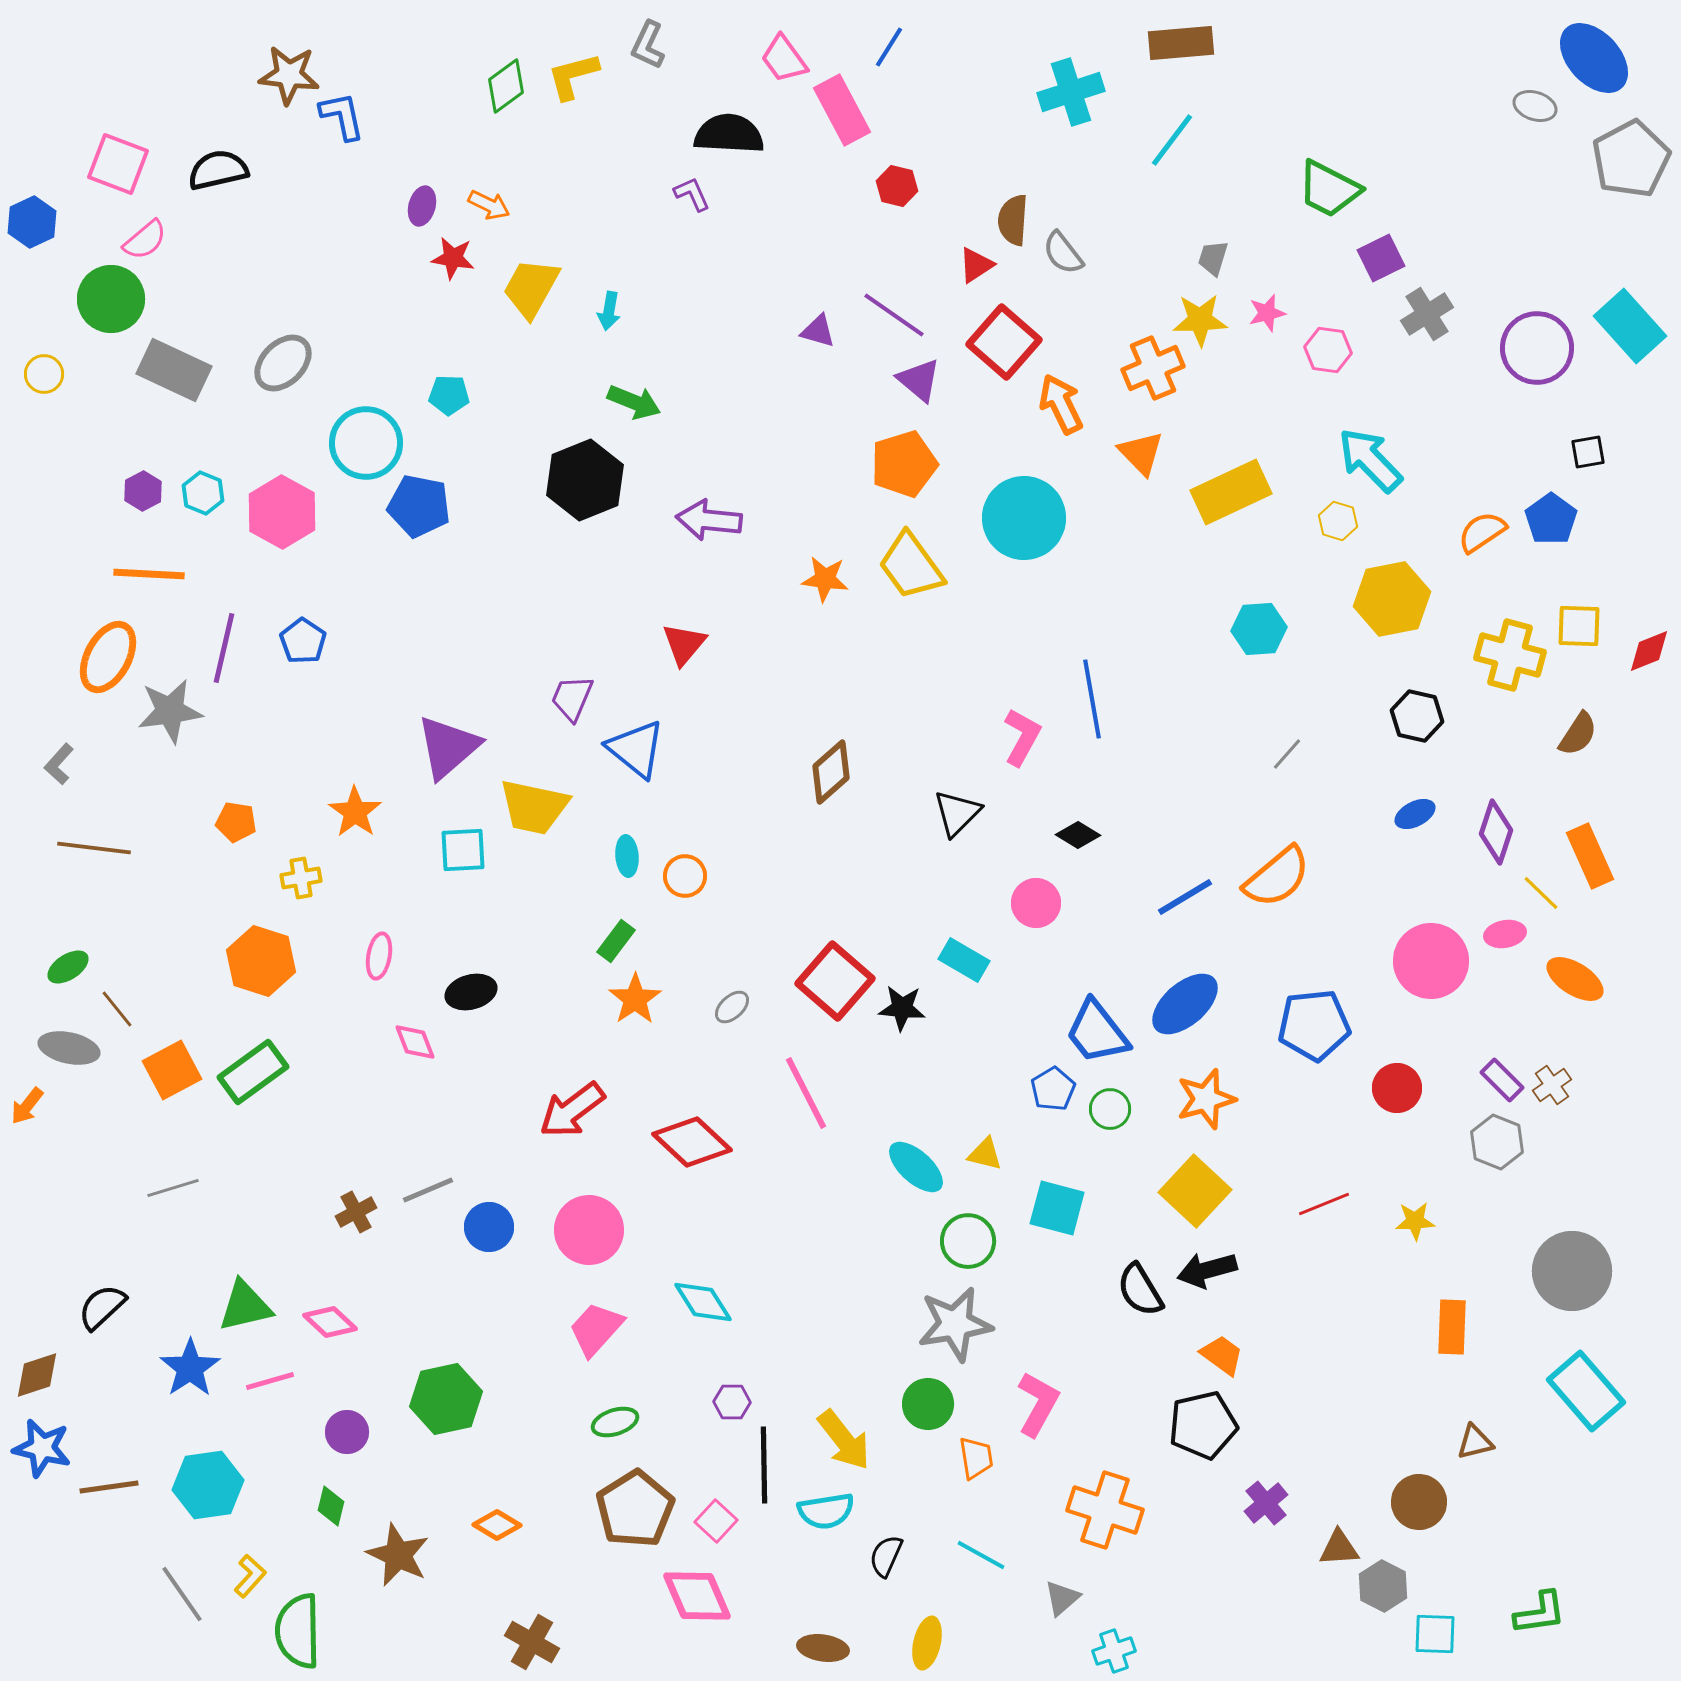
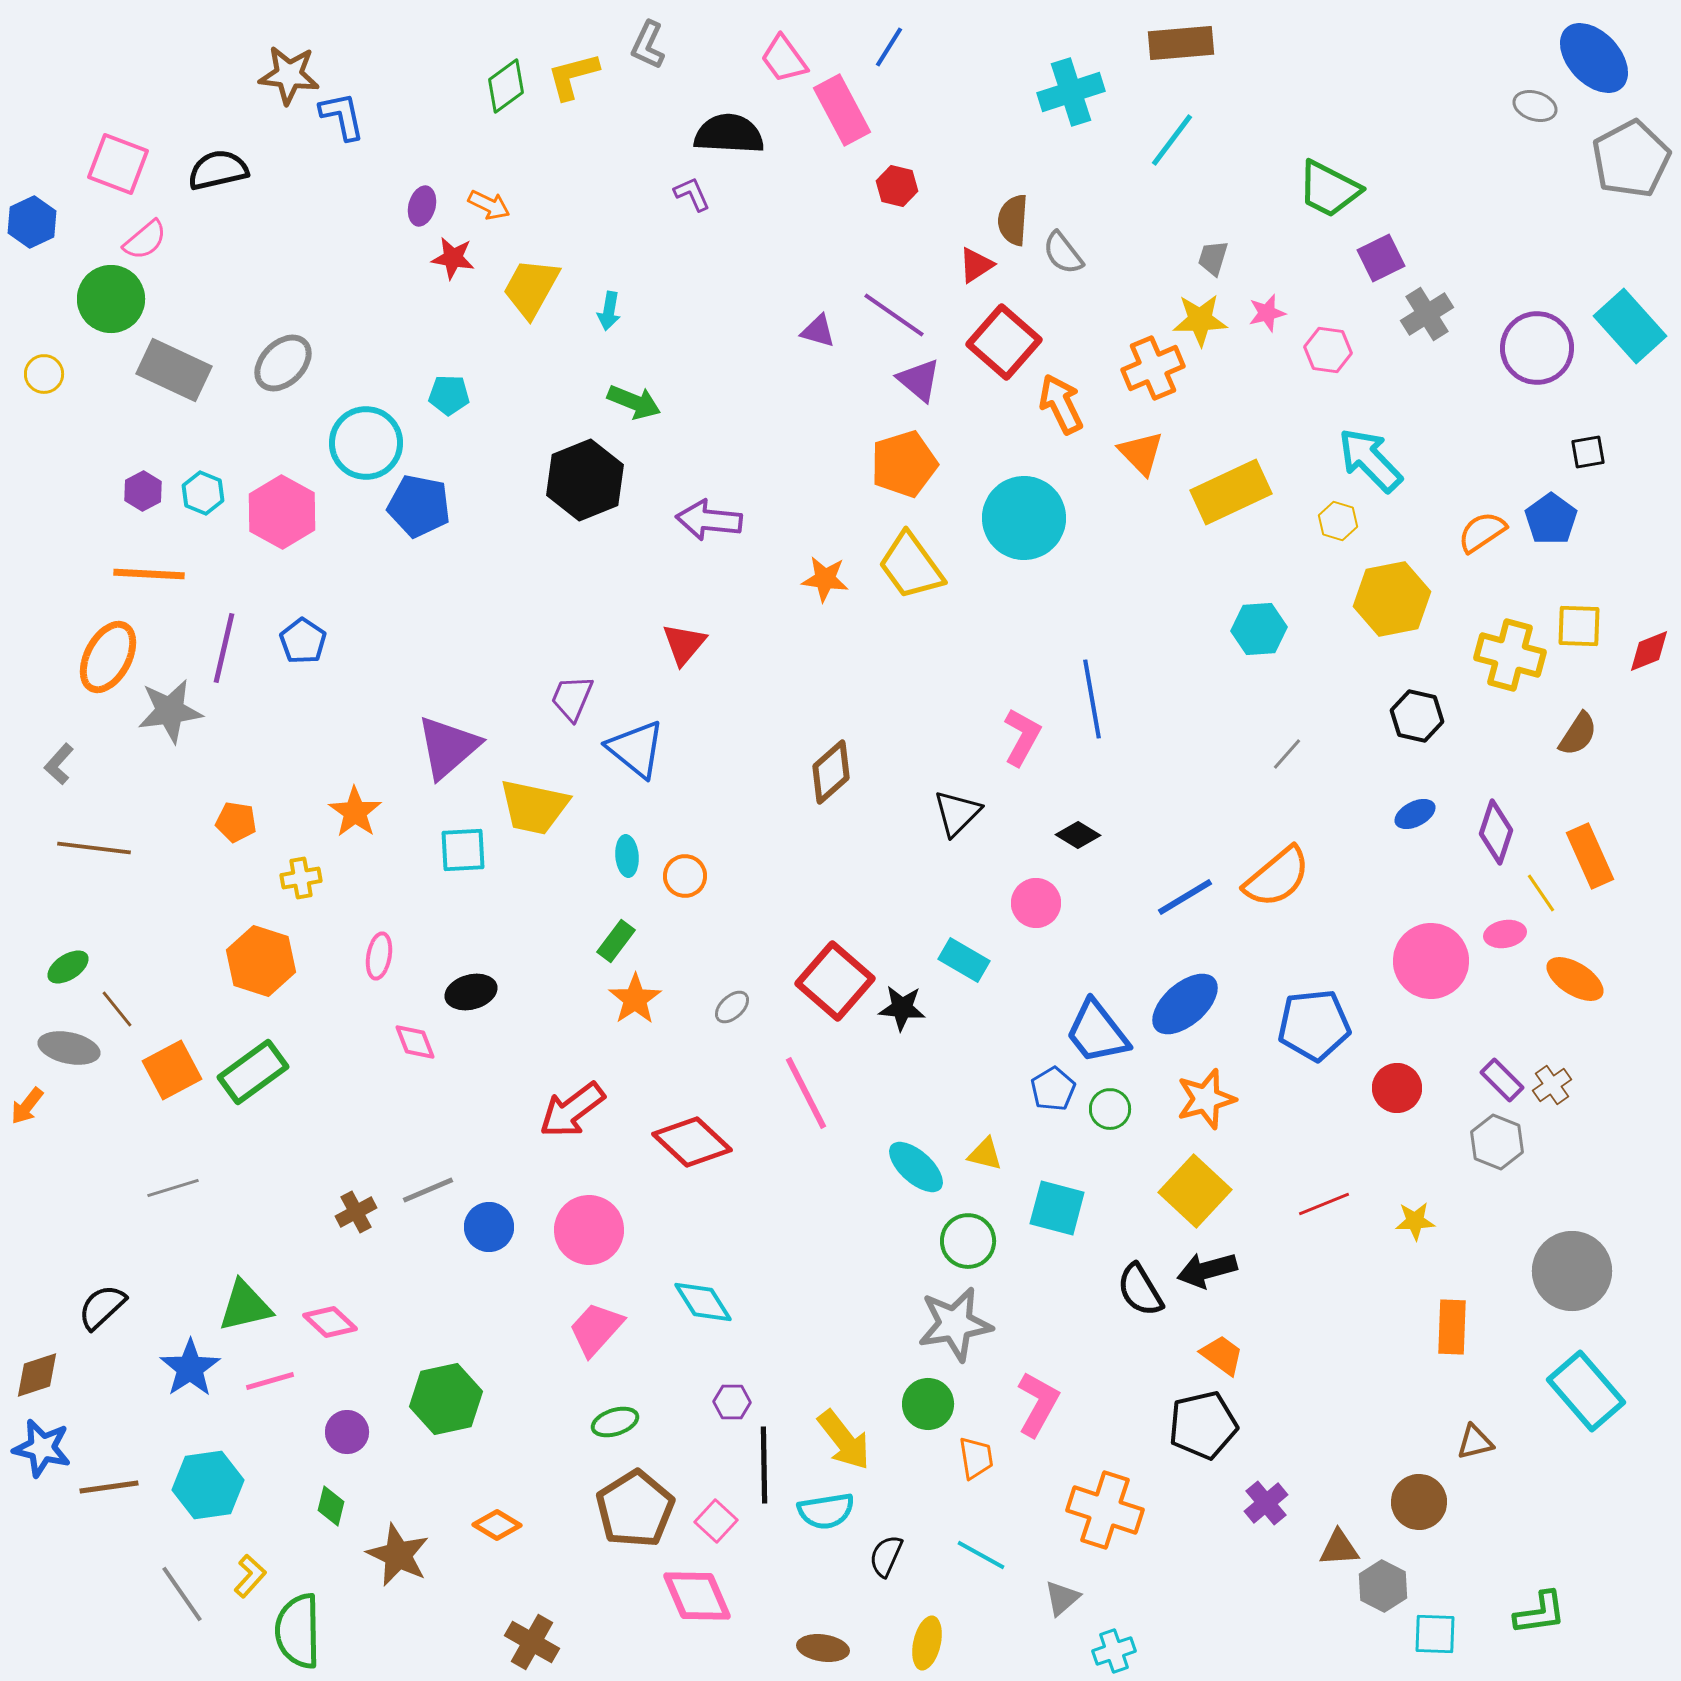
yellow line at (1541, 893): rotated 12 degrees clockwise
